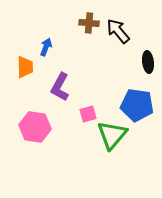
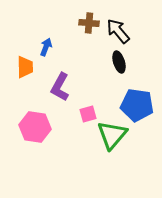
black ellipse: moved 29 px left; rotated 10 degrees counterclockwise
